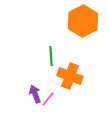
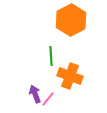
orange hexagon: moved 12 px left, 1 px up
